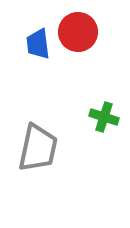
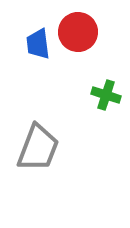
green cross: moved 2 px right, 22 px up
gray trapezoid: rotated 9 degrees clockwise
